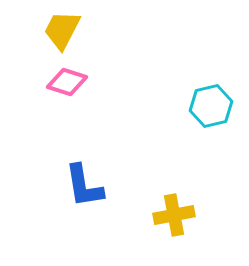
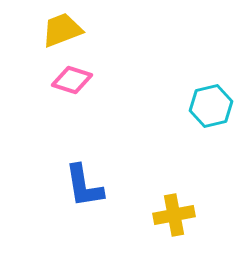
yellow trapezoid: rotated 42 degrees clockwise
pink diamond: moved 5 px right, 2 px up
